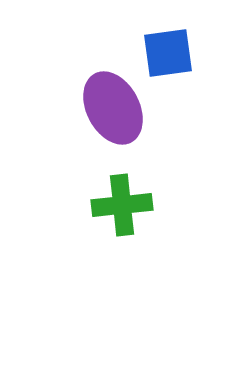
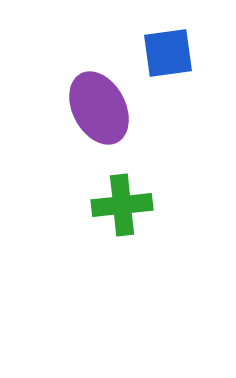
purple ellipse: moved 14 px left
